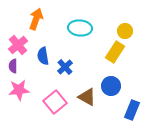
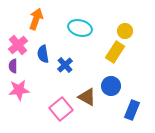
cyan ellipse: rotated 10 degrees clockwise
blue semicircle: moved 2 px up
blue cross: moved 2 px up
pink square: moved 6 px right, 7 px down
